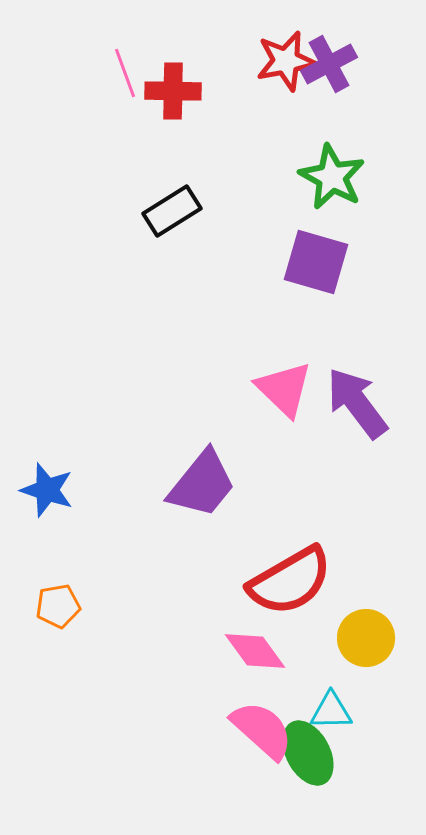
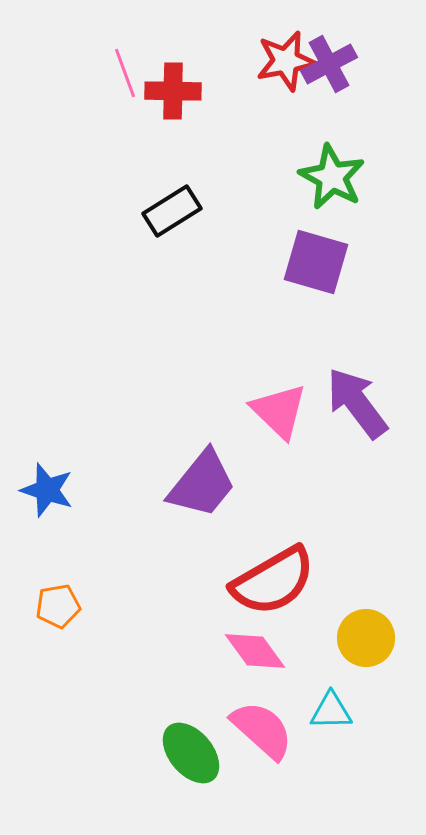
pink triangle: moved 5 px left, 22 px down
red semicircle: moved 17 px left
green ellipse: moved 117 px left; rotated 12 degrees counterclockwise
